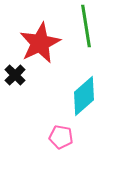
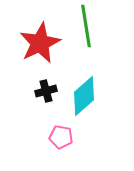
black cross: moved 31 px right, 16 px down; rotated 30 degrees clockwise
